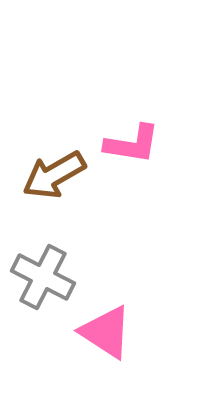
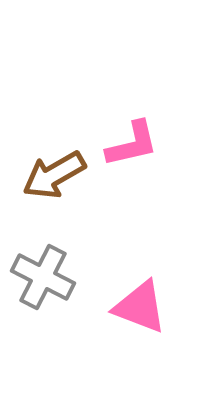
pink L-shape: rotated 22 degrees counterclockwise
pink triangle: moved 34 px right, 25 px up; rotated 12 degrees counterclockwise
